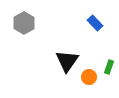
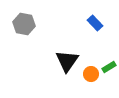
gray hexagon: moved 1 px down; rotated 20 degrees counterclockwise
green rectangle: rotated 40 degrees clockwise
orange circle: moved 2 px right, 3 px up
